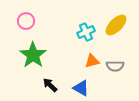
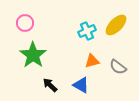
pink circle: moved 1 px left, 2 px down
cyan cross: moved 1 px right, 1 px up
gray semicircle: moved 3 px right, 1 px down; rotated 36 degrees clockwise
blue triangle: moved 3 px up
